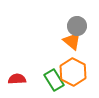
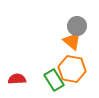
orange hexagon: moved 1 px left, 3 px up; rotated 16 degrees counterclockwise
